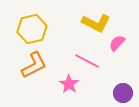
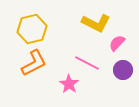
pink line: moved 2 px down
orange L-shape: moved 2 px up
purple circle: moved 23 px up
